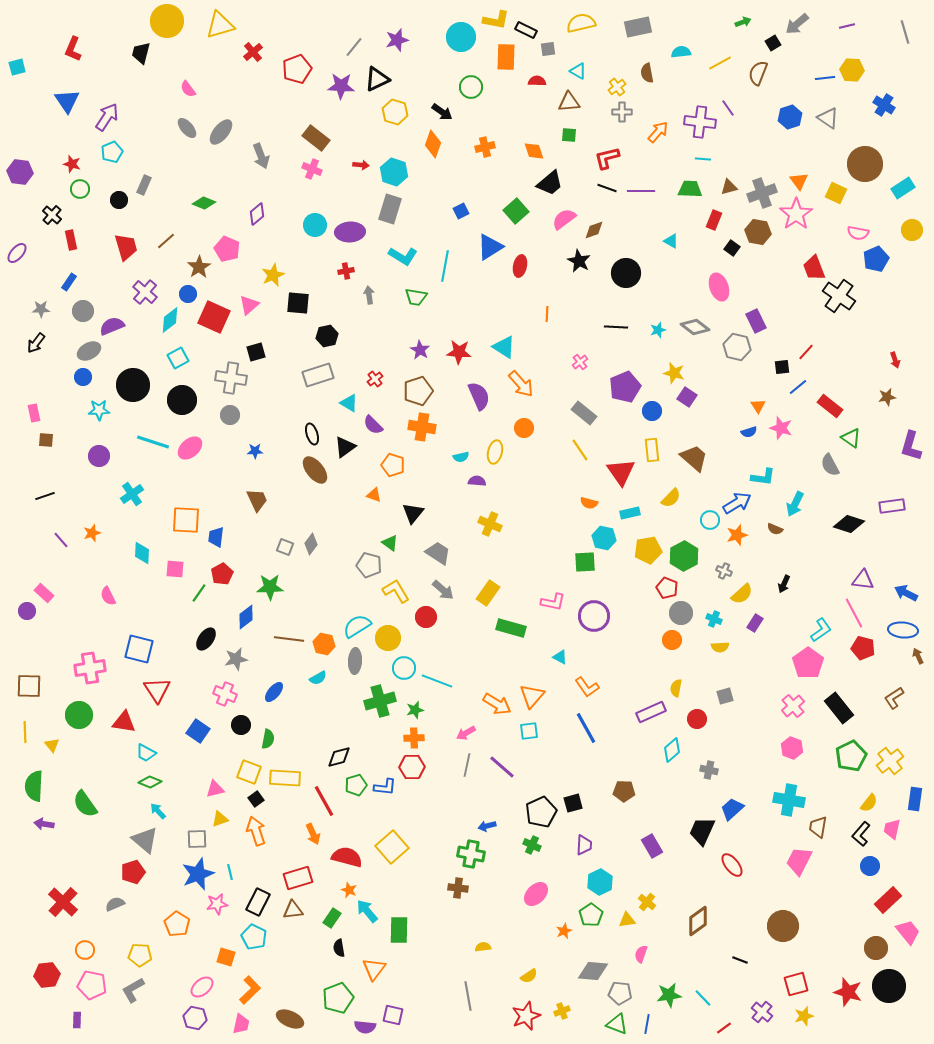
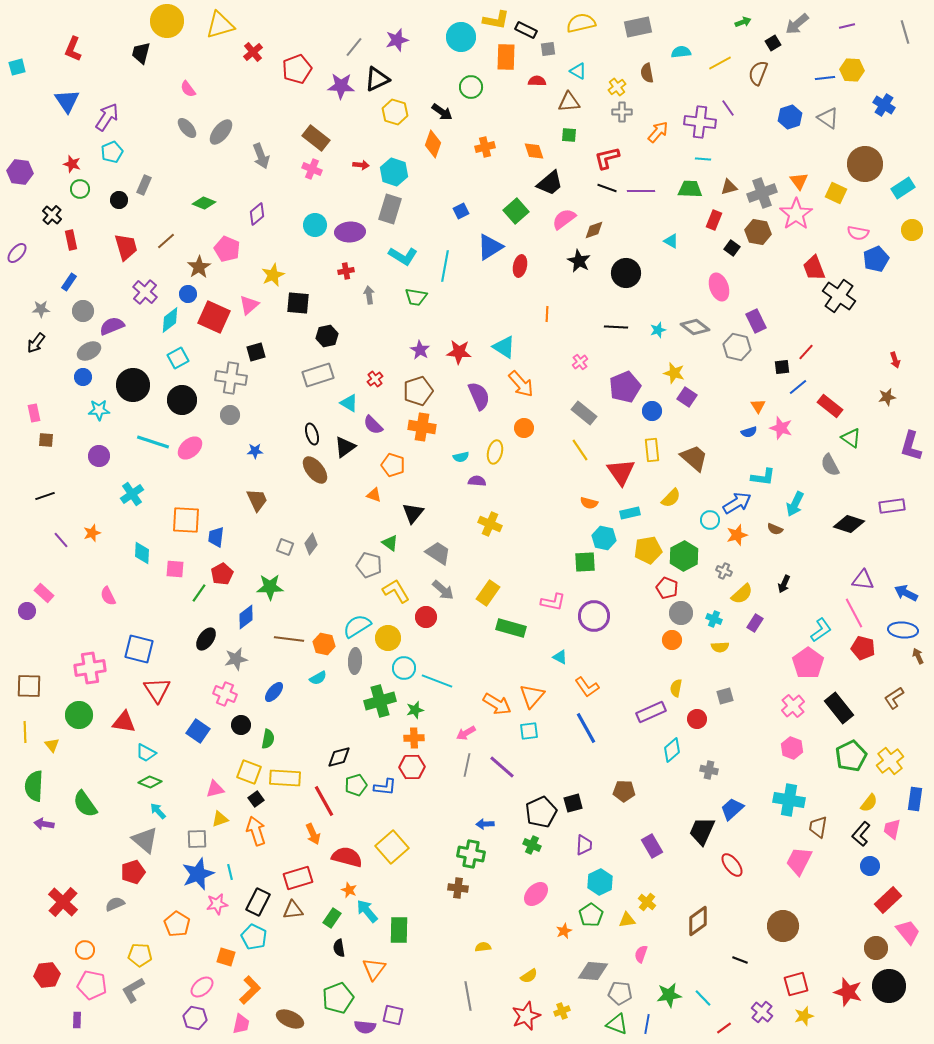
blue arrow at (487, 826): moved 2 px left, 2 px up; rotated 12 degrees clockwise
